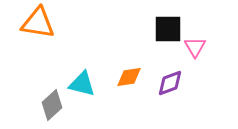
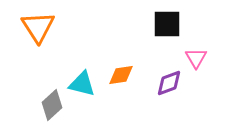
orange triangle: moved 4 px down; rotated 48 degrees clockwise
black square: moved 1 px left, 5 px up
pink triangle: moved 1 px right, 11 px down
orange diamond: moved 8 px left, 2 px up
purple diamond: moved 1 px left
